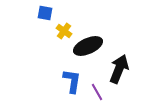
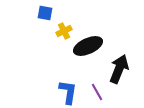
yellow cross: rotated 28 degrees clockwise
blue L-shape: moved 4 px left, 11 px down
